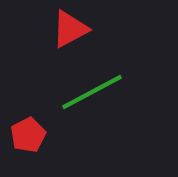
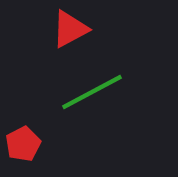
red pentagon: moved 5 px left, 9 px down
